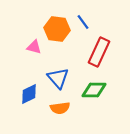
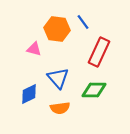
pink triangle: moved 2 px down
